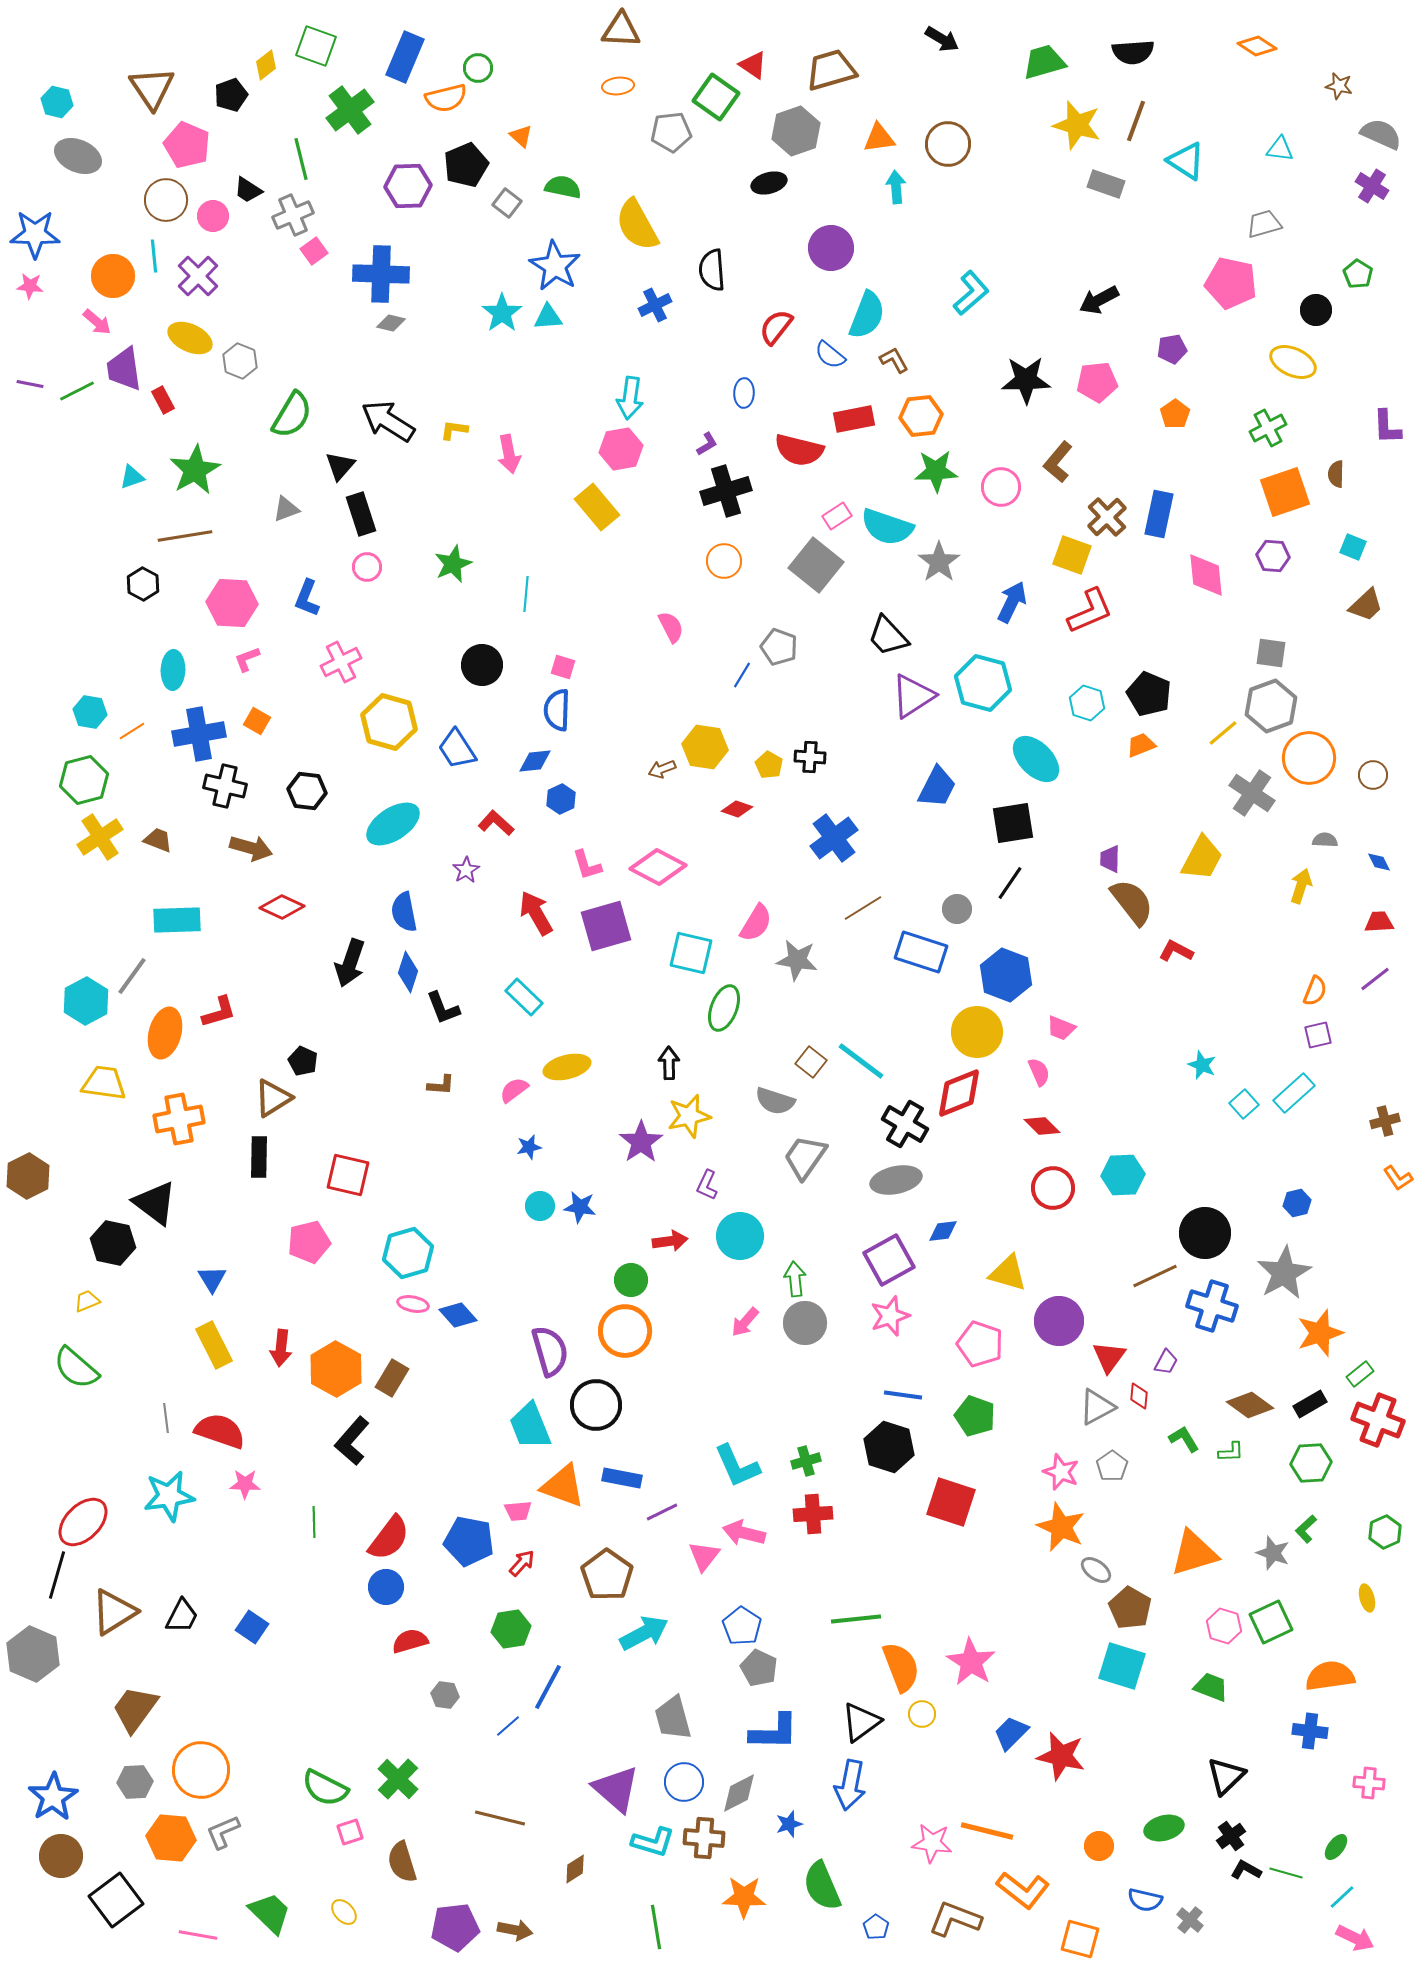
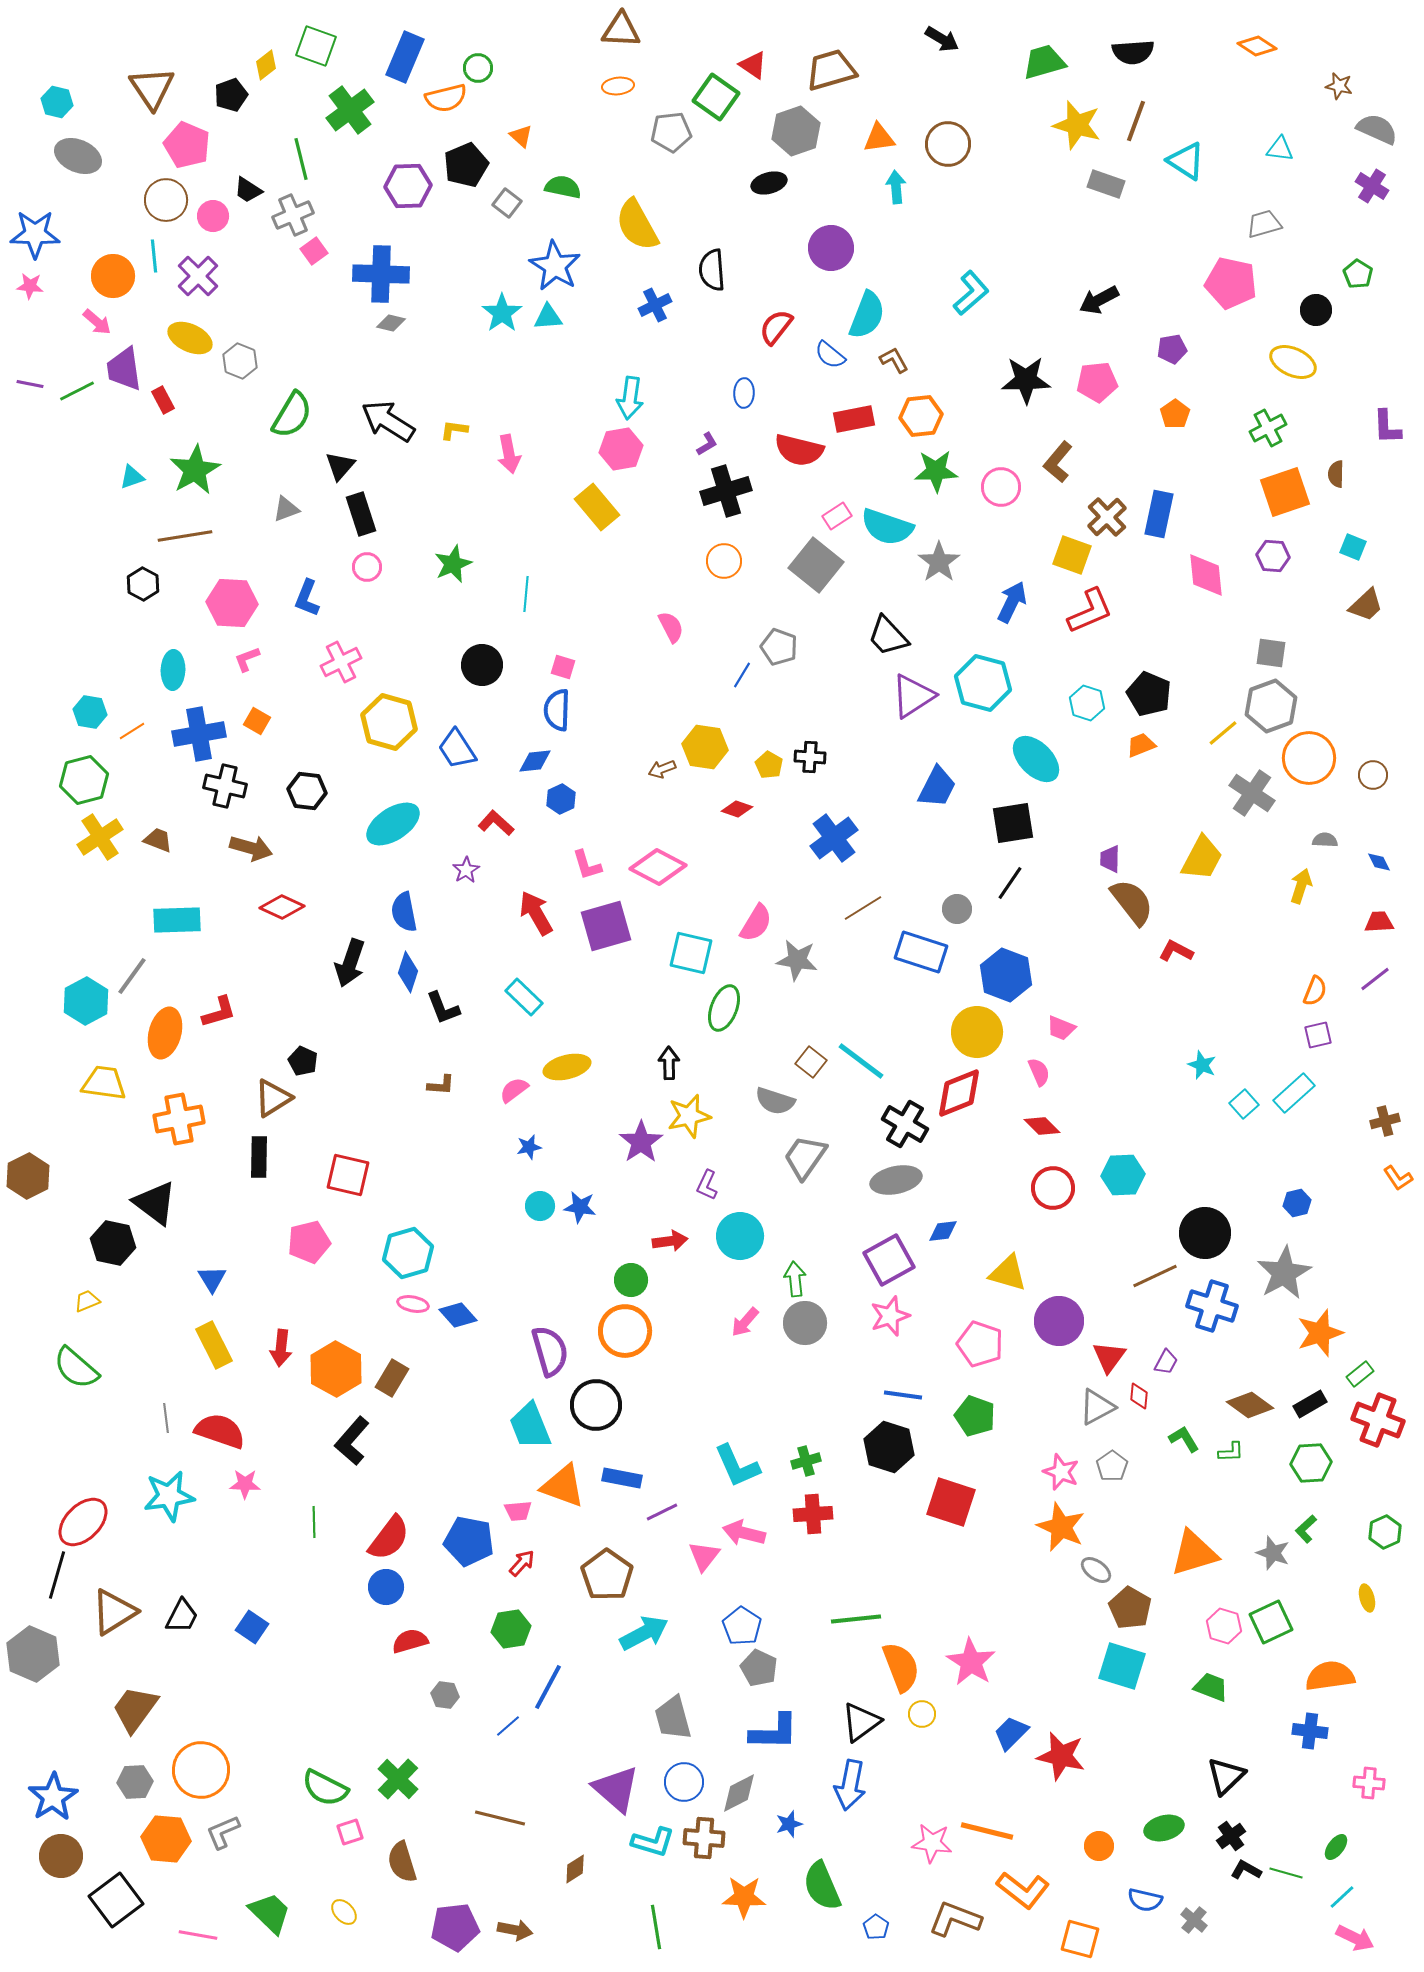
gray semicircle at (1381, 134): moved 4 px left, 5 px up
orange hexagon at (171, 1838): moved 5 px left, 1 px down
gray cross at (1190, 1920): moved 4 px right
